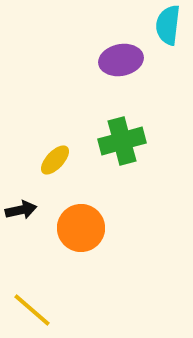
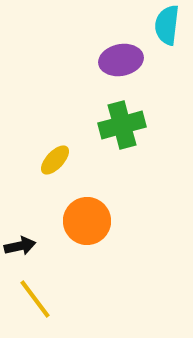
cyan semicircle: moved 1 px left
green cross: moved 16 px up
black arrow: moved 1 px left, 36 px down
orange circle: moved 6 px right, 7 px up
yellow line: moved 3 px right, 11 px up; rotated 12 degrees clockwise
